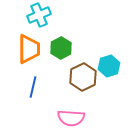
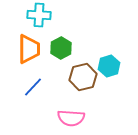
cyan cross: rotated 25 degrees clockwise
brown hexagon: rotated 12 degrees clockwise
blue line: rotated 30 degrees clockwise
